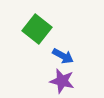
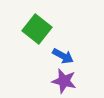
purple star: moved 2 px right
